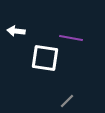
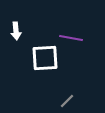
white arrow: rotated 102 degrees counterclockwise
white square: rotated 12 degrees counterclockwise
